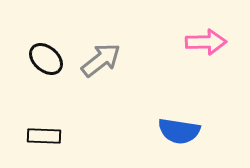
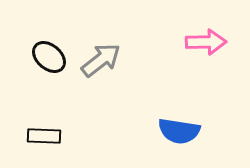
black ellipse: moved 3 px right, 2 px up
